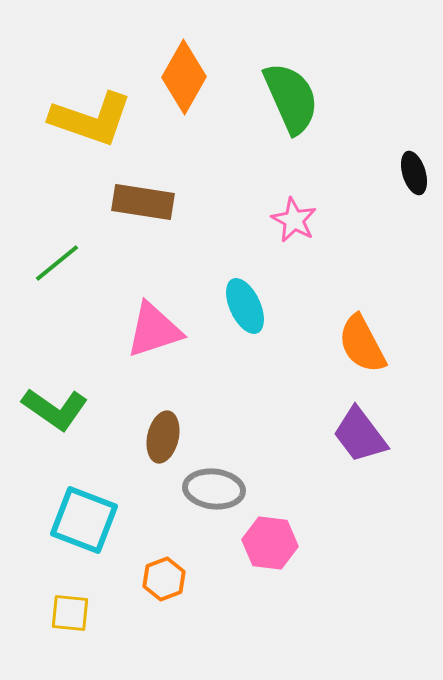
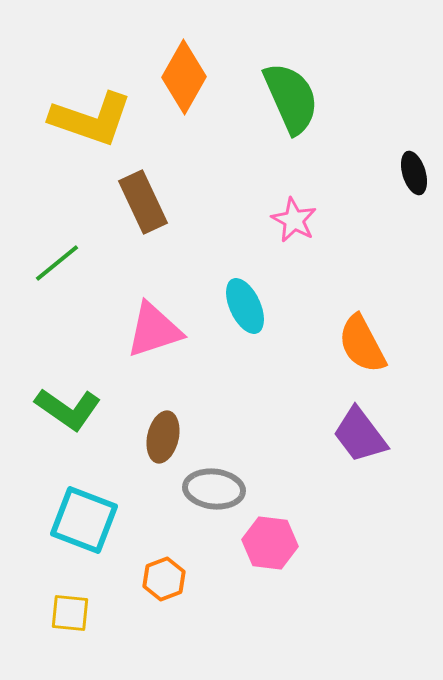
brown rectangle: rotated 56 degrees clockwise
green L-shape: moved 13 px right
